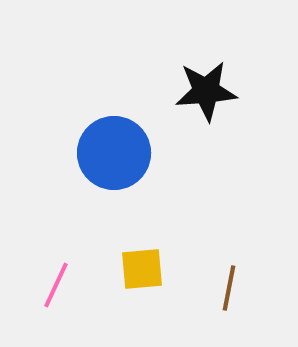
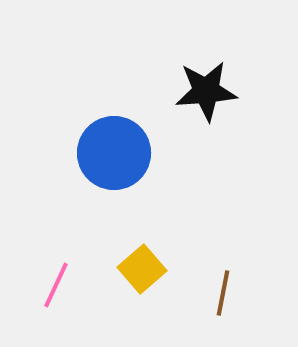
yellow square: rotated 36 degrees counterclockwise
brown line: moved 6 px left, 5 px down
